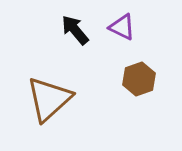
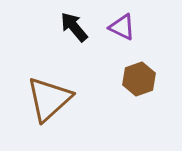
black arrow: moved 1 px left, 3 px up
